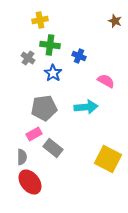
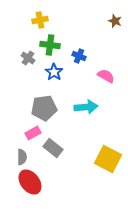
blue star: moved 1 px right, 1 px up
pink semicircle: moved 5 px up
pink rectangle: moved 1 px left, 1 px up
